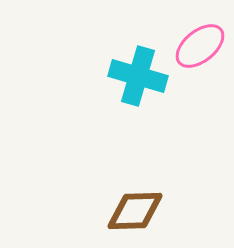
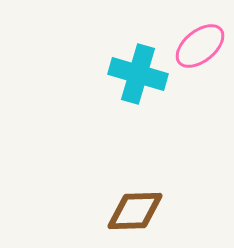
cyan cross: moved 2 px up
